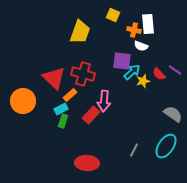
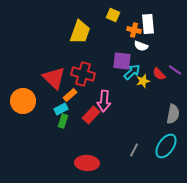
gray semicircle: rotated 66 degrees clockwise
